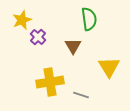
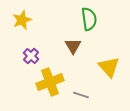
purple cross: moved 7 px left, 19 px down
yellow triangle: rotated 10 degrees counterclockwise
yellow cross: rotated 12 degrees counterclockwise
